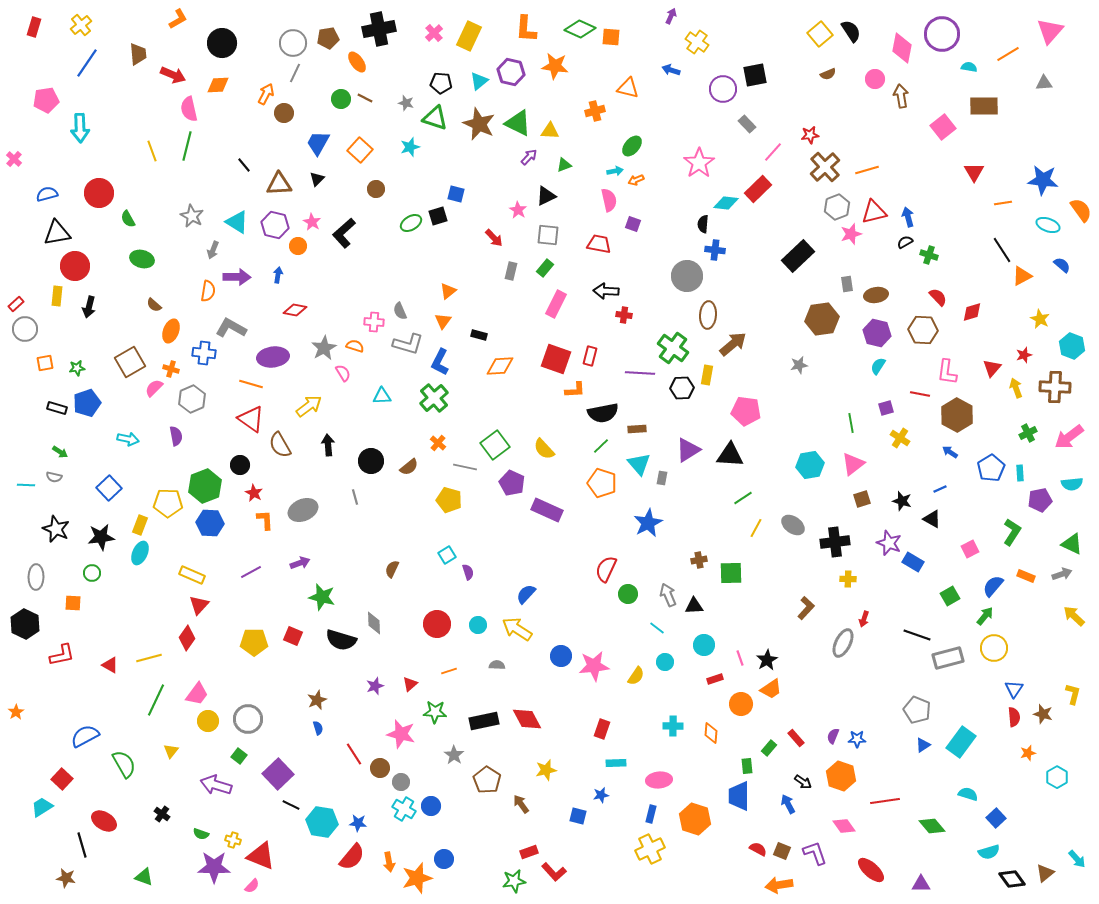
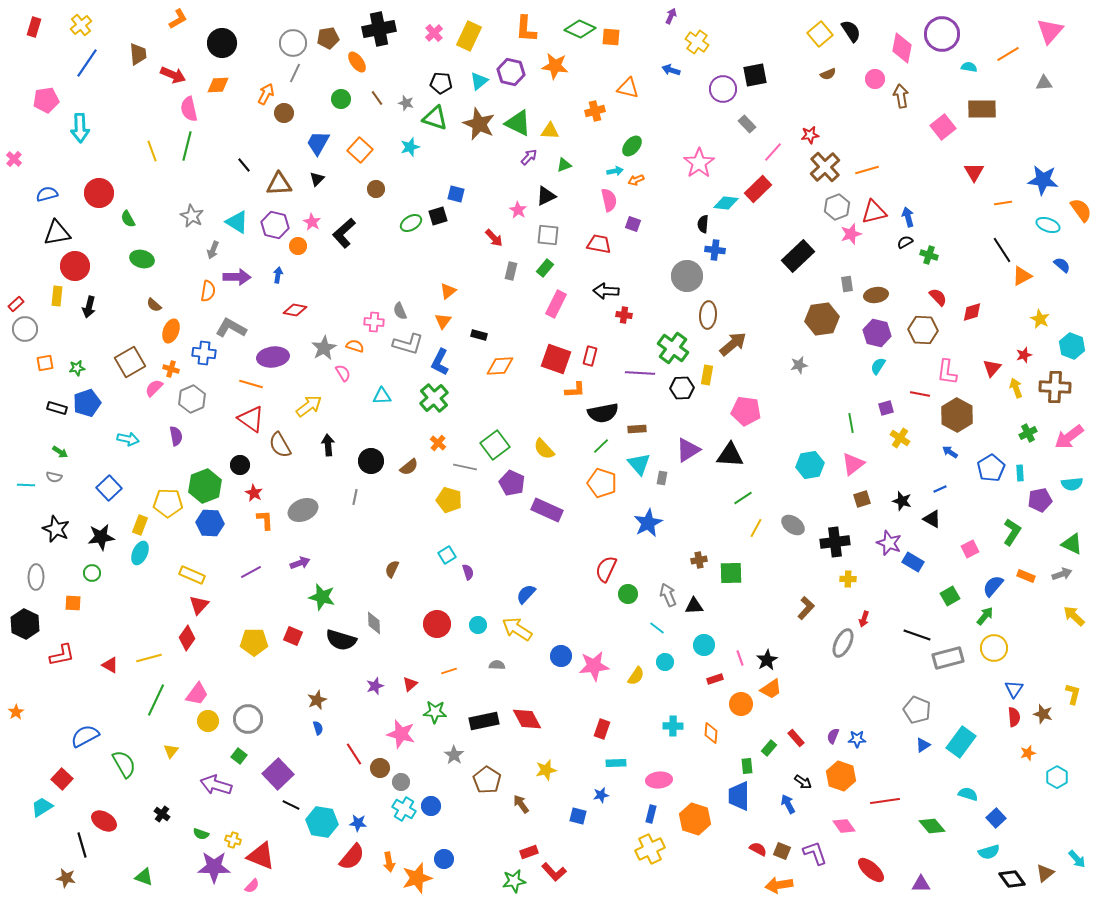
brown line at (365, 98): moved 12 px right; rotated 28 degrees clockwise
brown rectangle at (984, 106): moved 2 px left, 3 px down
gray line at (355, 497): rotated 28 degrees clockwise
